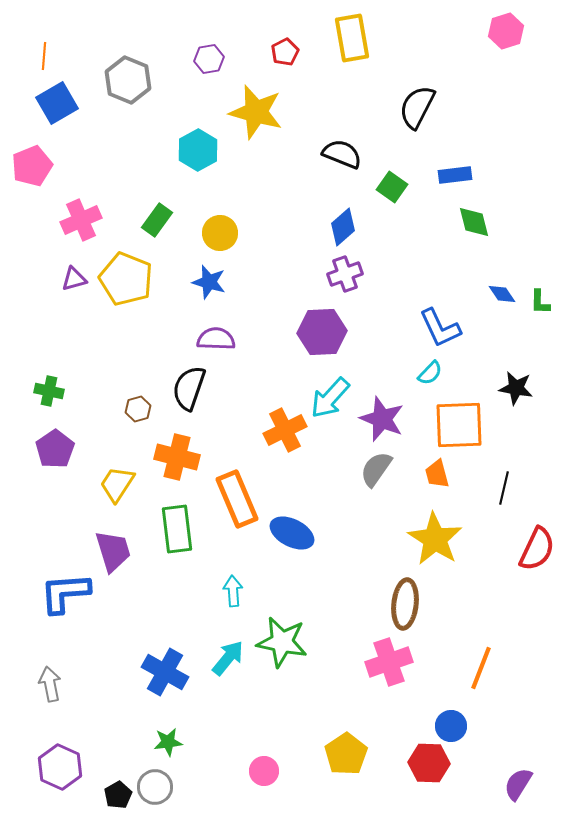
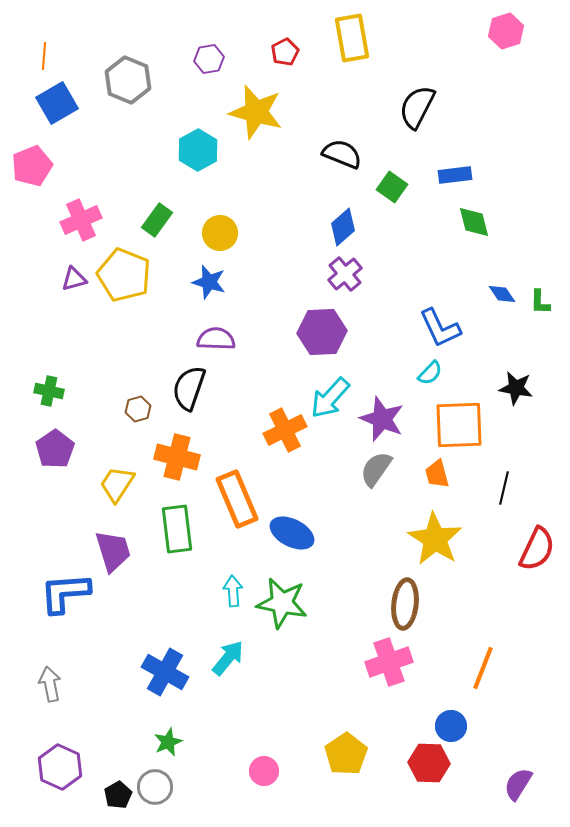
purple cross at (345, 274): rotated 20 degrees counterclockwise
yellow pentagon at (126, 279): moved 2 px left, 4 px up
green star at (282, 642): moved 39 px up
orange line at (481, 668): moved 2 px right
green star at (168, 742): rotated 16 degrees counterclockwise
